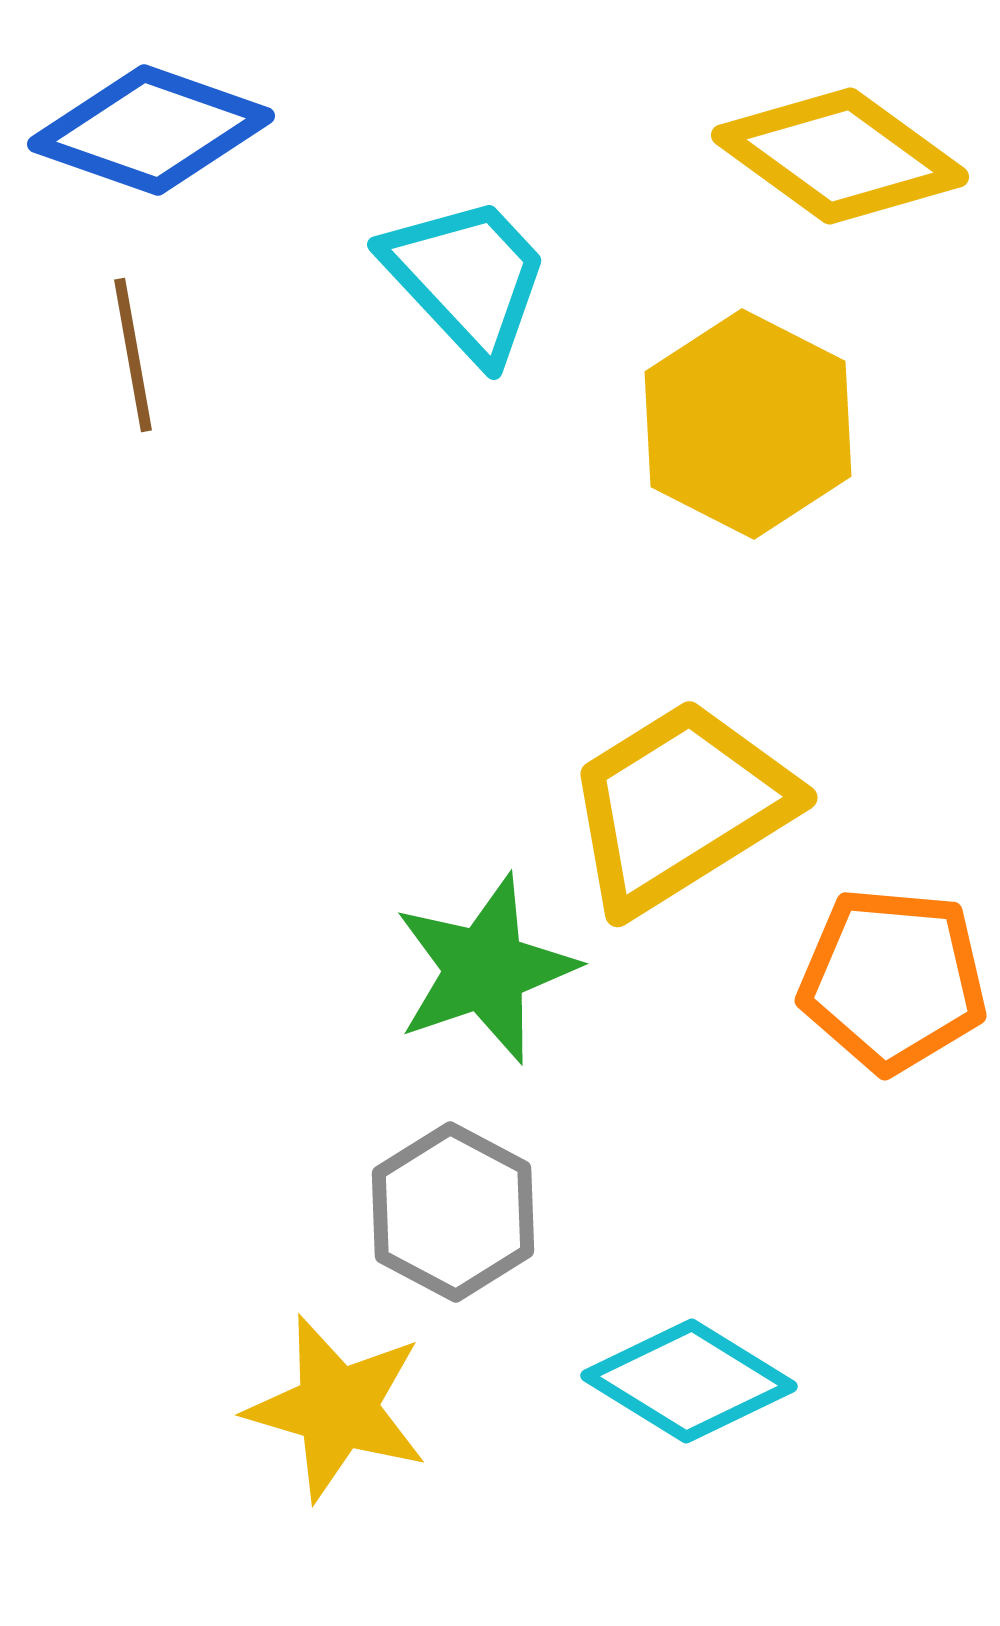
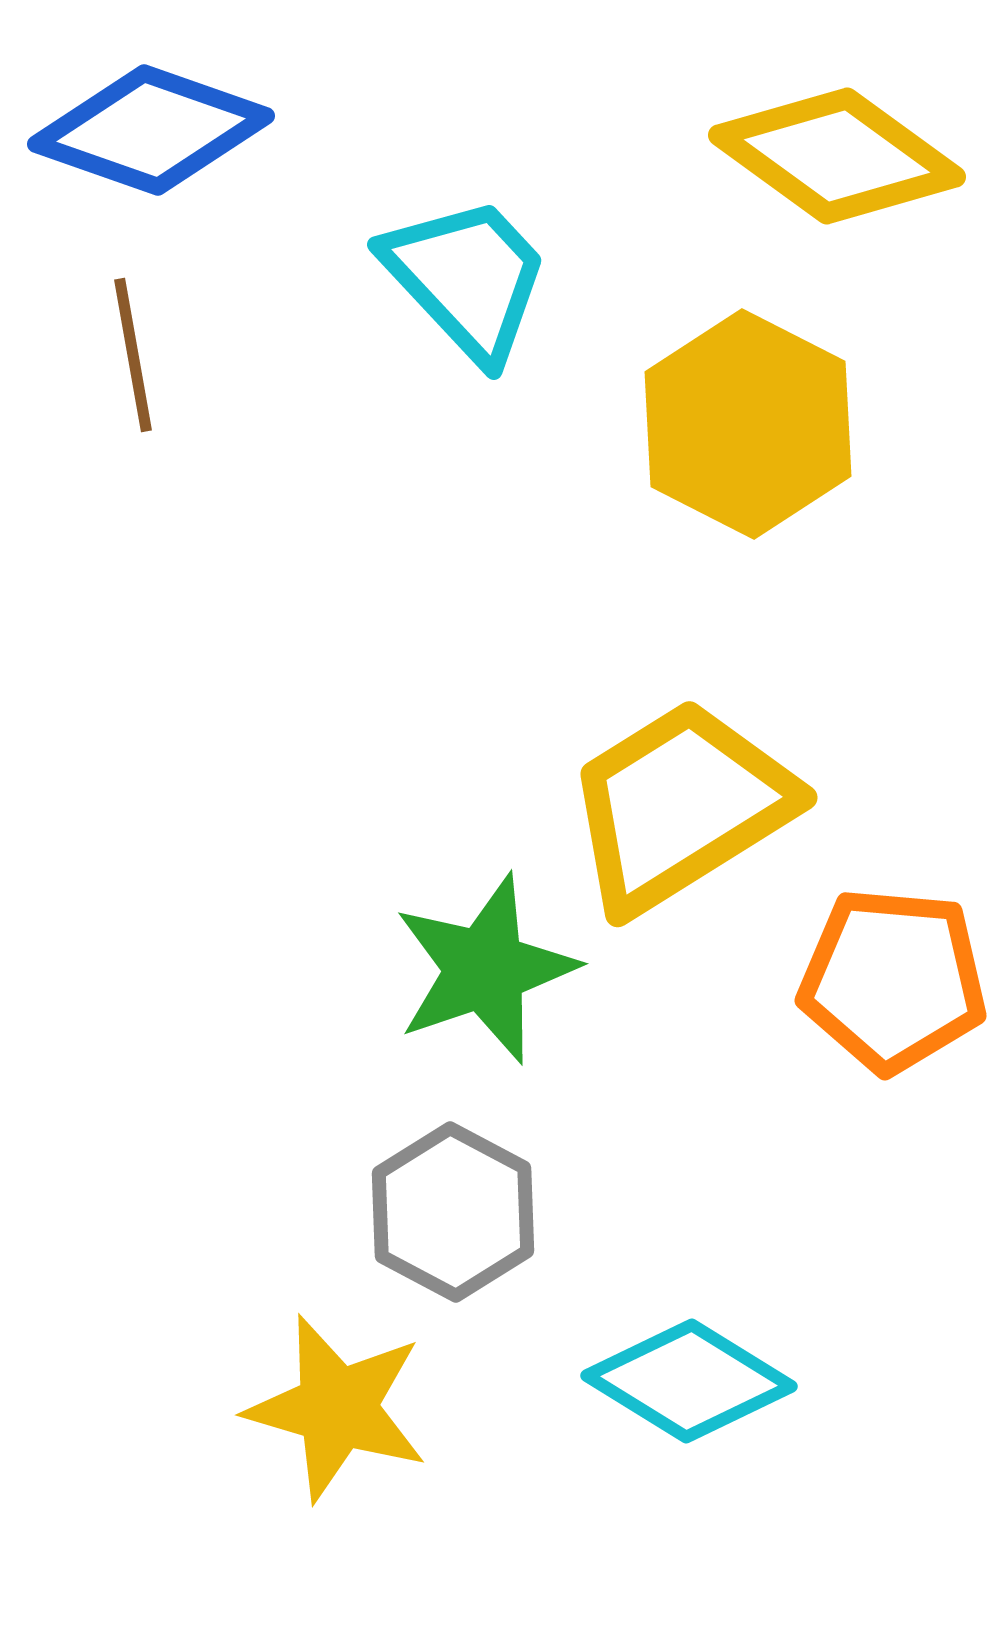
yellow diamond: moved 3 px left
